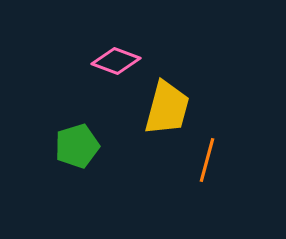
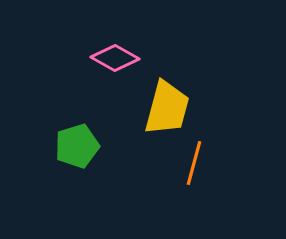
pink diamond: moved 1 px left, 3 px up; rotated 9 degrees clockwise
orange line: moved 13 px left, 3 px down
